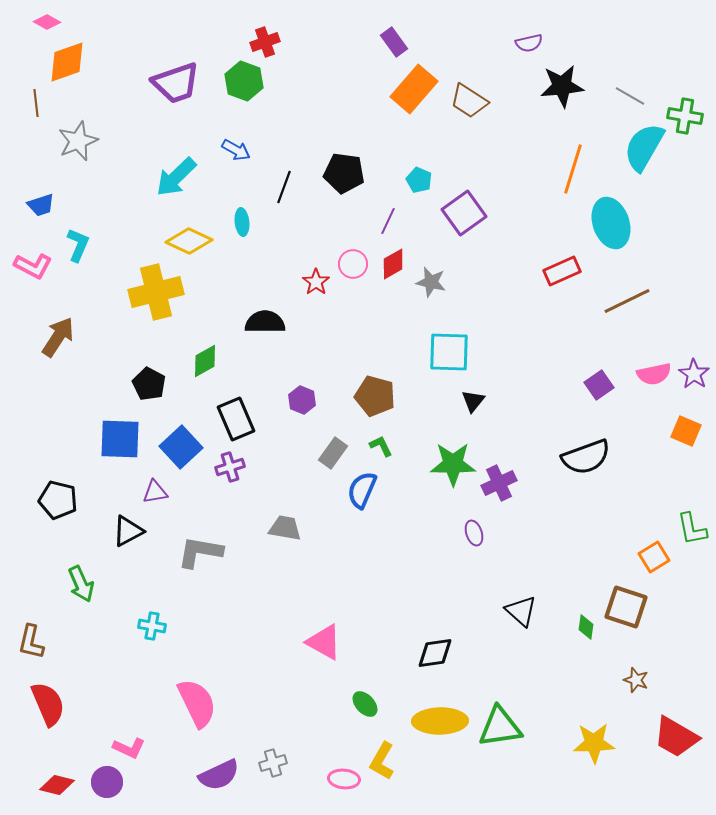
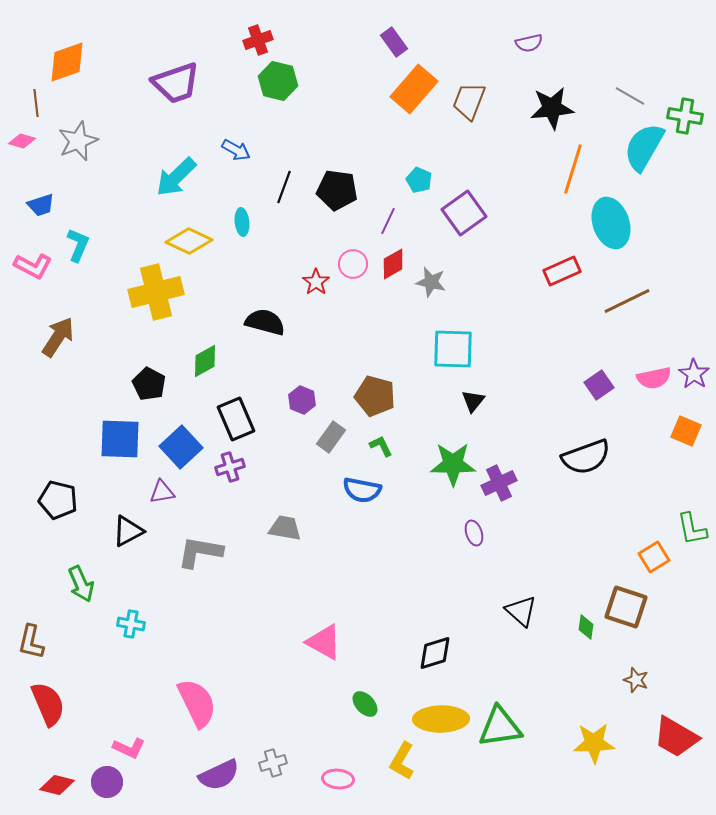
pink diamond at (47, 22): moved 25 px left, 119 px down; rotated 12 degrees counterclockwise
red cross at (265, 42): moved 7 px left, 2 px up
green hexagon at (244, 81): moved 34 px right; rotated 6 degrees counterclockwise
black star at (562, 86): moved 10 px left, 22 px down
brown trapezoid at (469, 101): rotated 78 degrees clockwise
black pentagon at (344, 173): moved 7 px left, 17 px down
black semicircle at (265, 322): rotated 15 degrees clockwise
cyan square at (449, 352): moved 4 px right, 3 px up
pink semicircle at (654, 374): moved 4 px down
gray rectangle at (333, 453): moved 2 px left, 16 px up
blue semicircle at (362, 490): rotated 102 degrees counterclockwise
purple triangle at (155, 492): moved 7 px right
cyan cross at (152, 626): moved 21 px left, 2 px up
black diamond at (435, 653): rotated 9 degrees counterclockwise
yellow ellipse at (440, 721): moved 1 px right, 2 px up
yellow L-shape at (382, 761): moved 20 px right
pink ellipse at (344, 779): moved 6 px left
